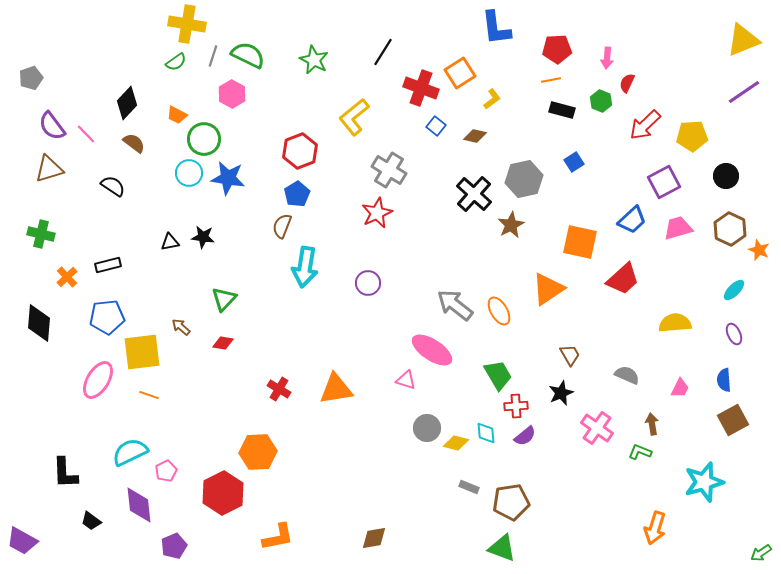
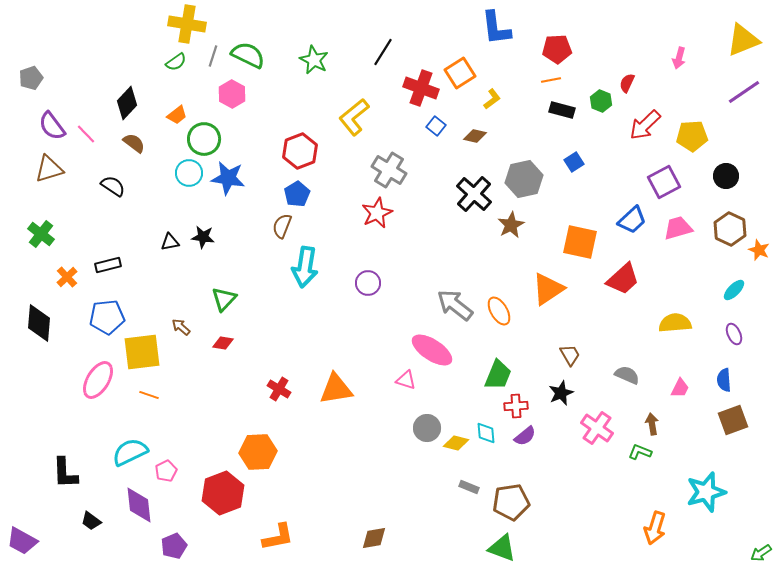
pink arrow at (607, 58): moved 72 px right; rotated 10 degrees clockwise
orange trapezoid at (177, 115): rotated 65 degrees counterclockwise
green cross at (41, 234): rotated 24 degrees clockwise
green trapezoid at (498, 375): rotated 52 degrees clockwise
brown square at (733, 420): rotated 8 degrees clockwise
cyan star at (704, 482): moved 2 px right, 10 px down
red hexagon at (223, 493): rotated 6 degrees clockwise
